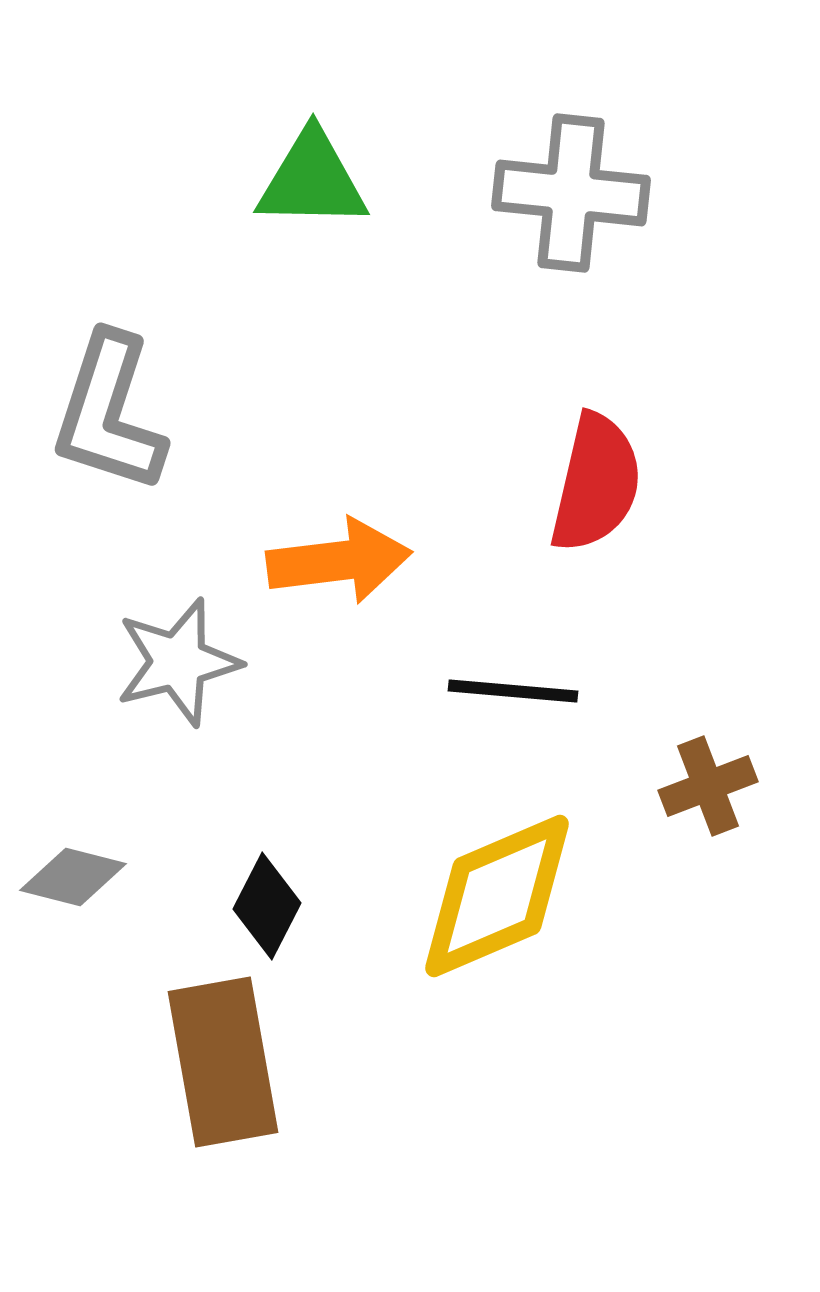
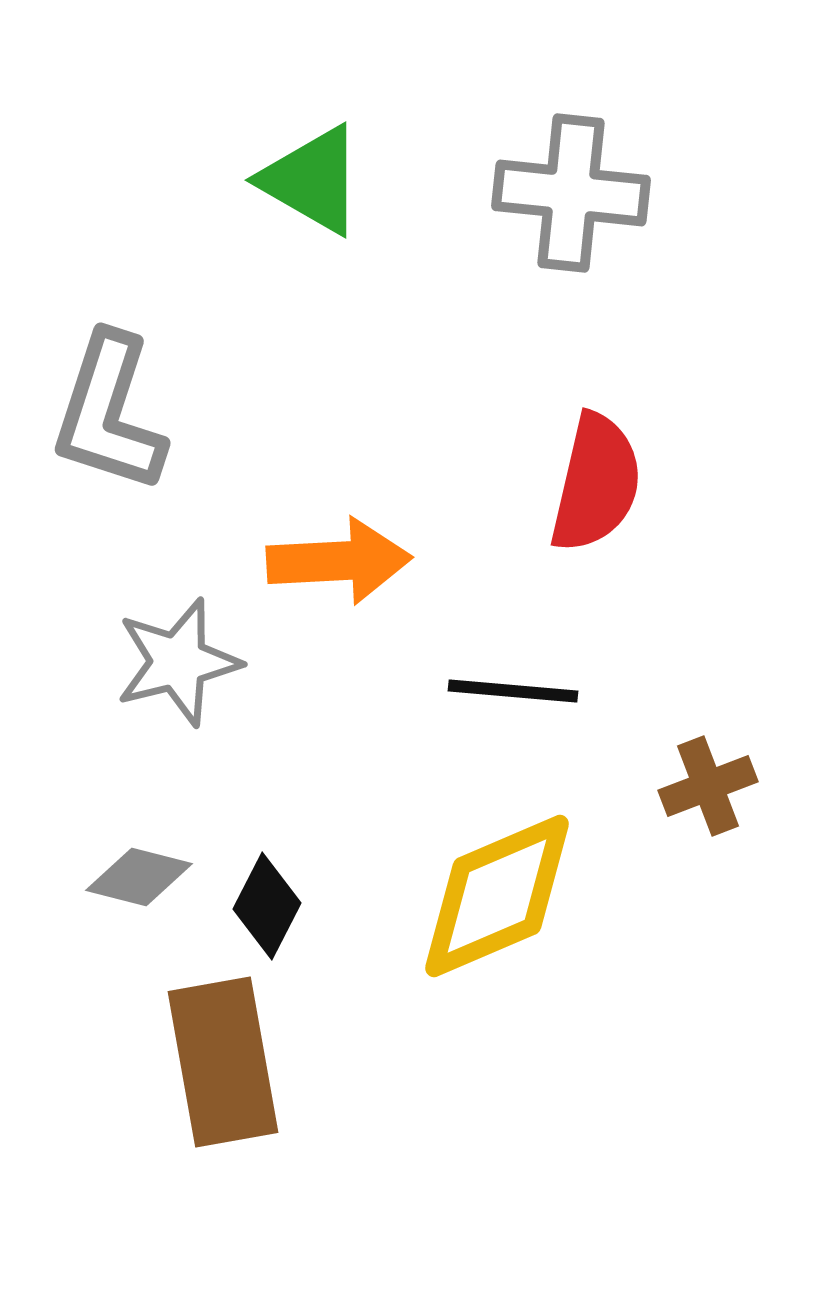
green triangle: rotated 29 degrees clockwise
orange arrow: rotated 4 degrees clockwise
gray diamond: moved 66 px right
